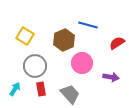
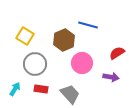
red semicircle: moved 10 px down
gray circle: moved 2 px up
red rectangle: rotated 72 degrees counterclockwise
